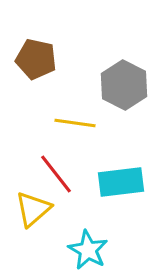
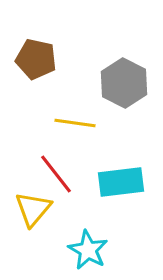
gray hexagon: moved 2 px up
yellow triangle: rotated 9 degrees counterclockwise
